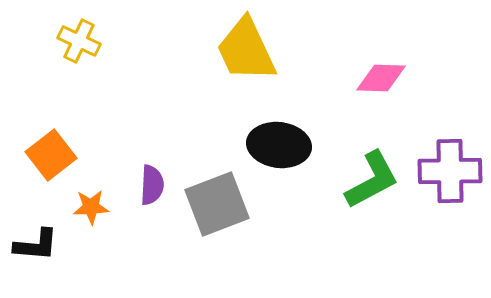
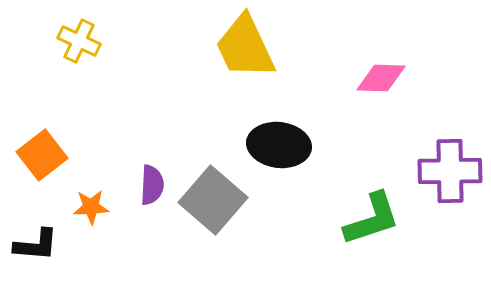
yellow trapezoid: moved 1 px left, 3 px up
orange square: moved 9 px left
green L-shape: moved 39 px down; rotated 10 degrees clockwise
gray square: moved 4 px left, 4 px up; rotated 28 degrees counterclockwise
